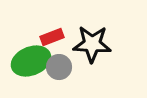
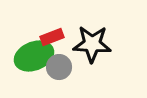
green ellipse: moved 3 px right, 5 px up
